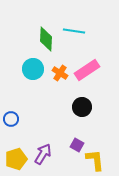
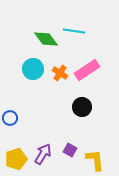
green diamond: rotated 40 degrees counterclockwise
blue circle: moved 1 px left, 1 px up
purple square: moved 7 px left, 5 px down
